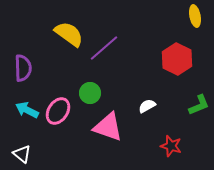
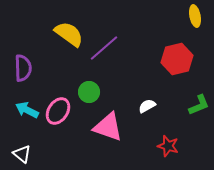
red hexagon: rotated 20 degrees clockwise
green circle: moved 1 px left, 1 px up
red star: moved 3 px left
